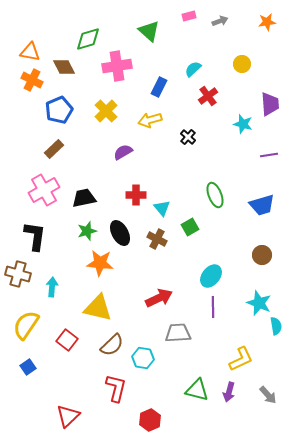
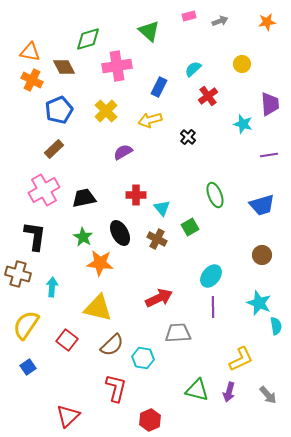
green star at (87, 231): moved 4 px left, 6 px down; rotated 24 degrees counterclockwise
